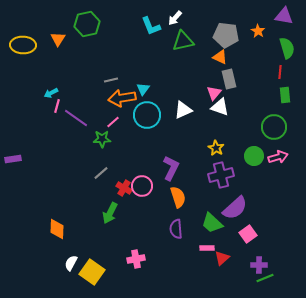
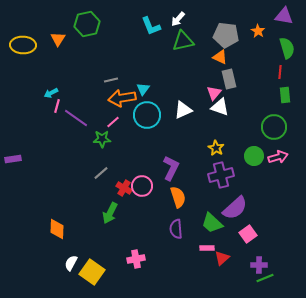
white arrow at (175, 18): moved 3 px right, 1 px down
